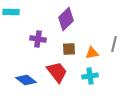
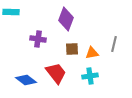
purple diamond: rotated 25 degrees counterclockwise
brown square: moved 3 px right
red trapezoid: moved 1 px left, 1 px down
